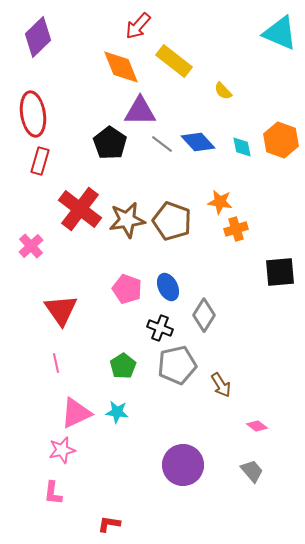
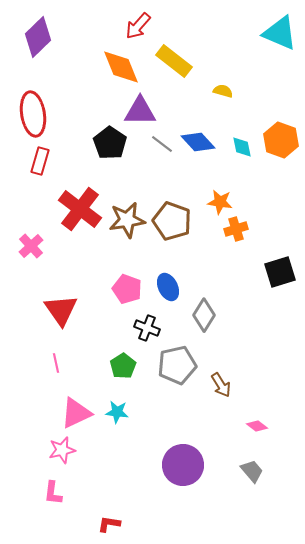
yellow semicircle: rotated 150 degrees clockwise
black square: rotated 12 degrees counterclockwise
black cross: moved 13 px left
